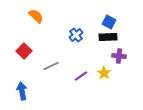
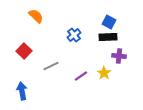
blue cross: moved 2 px left
